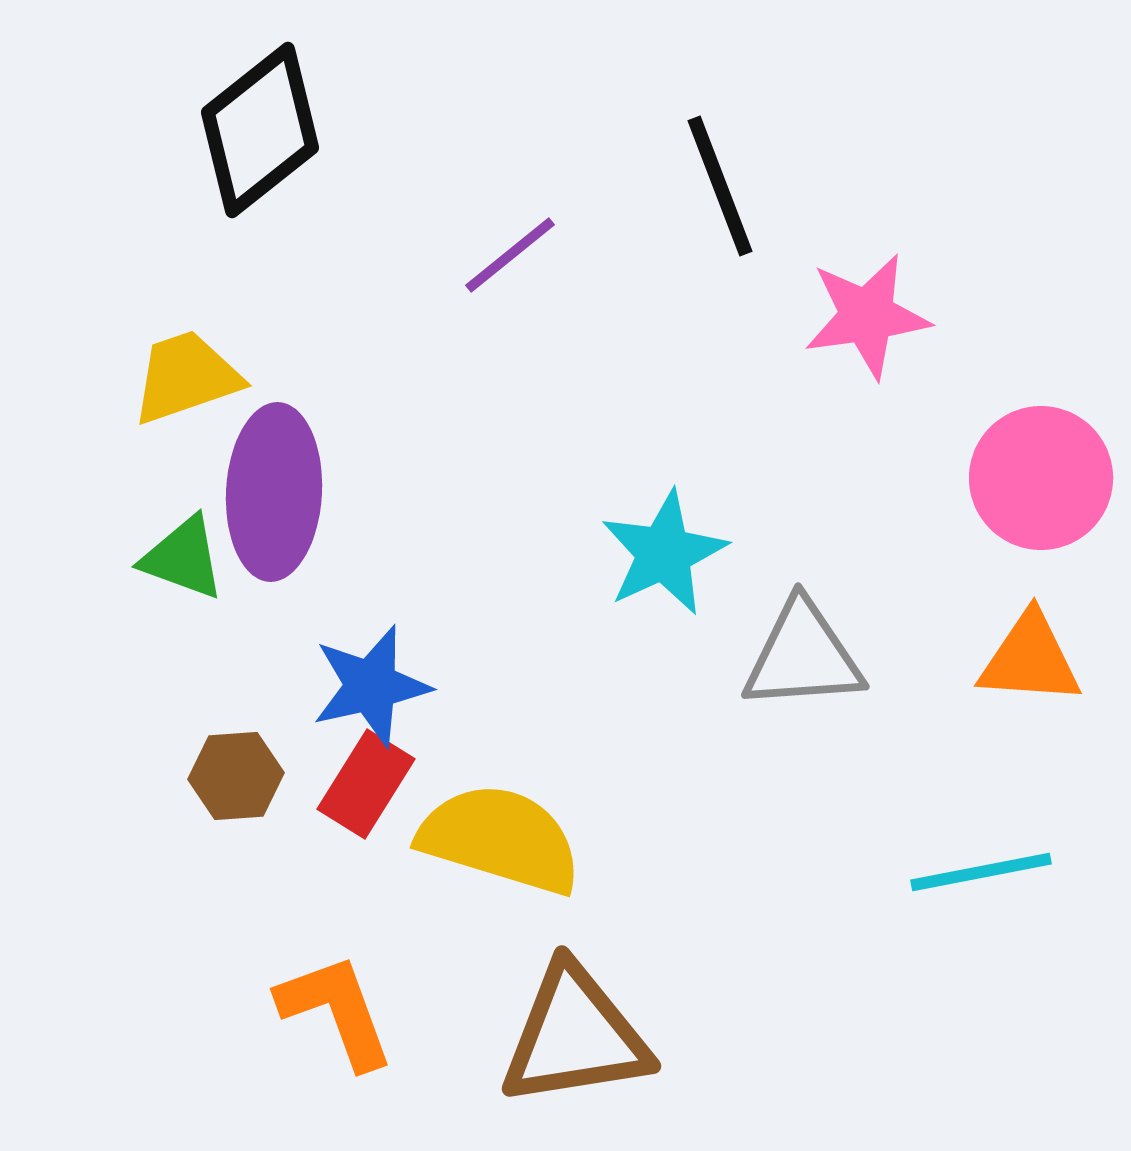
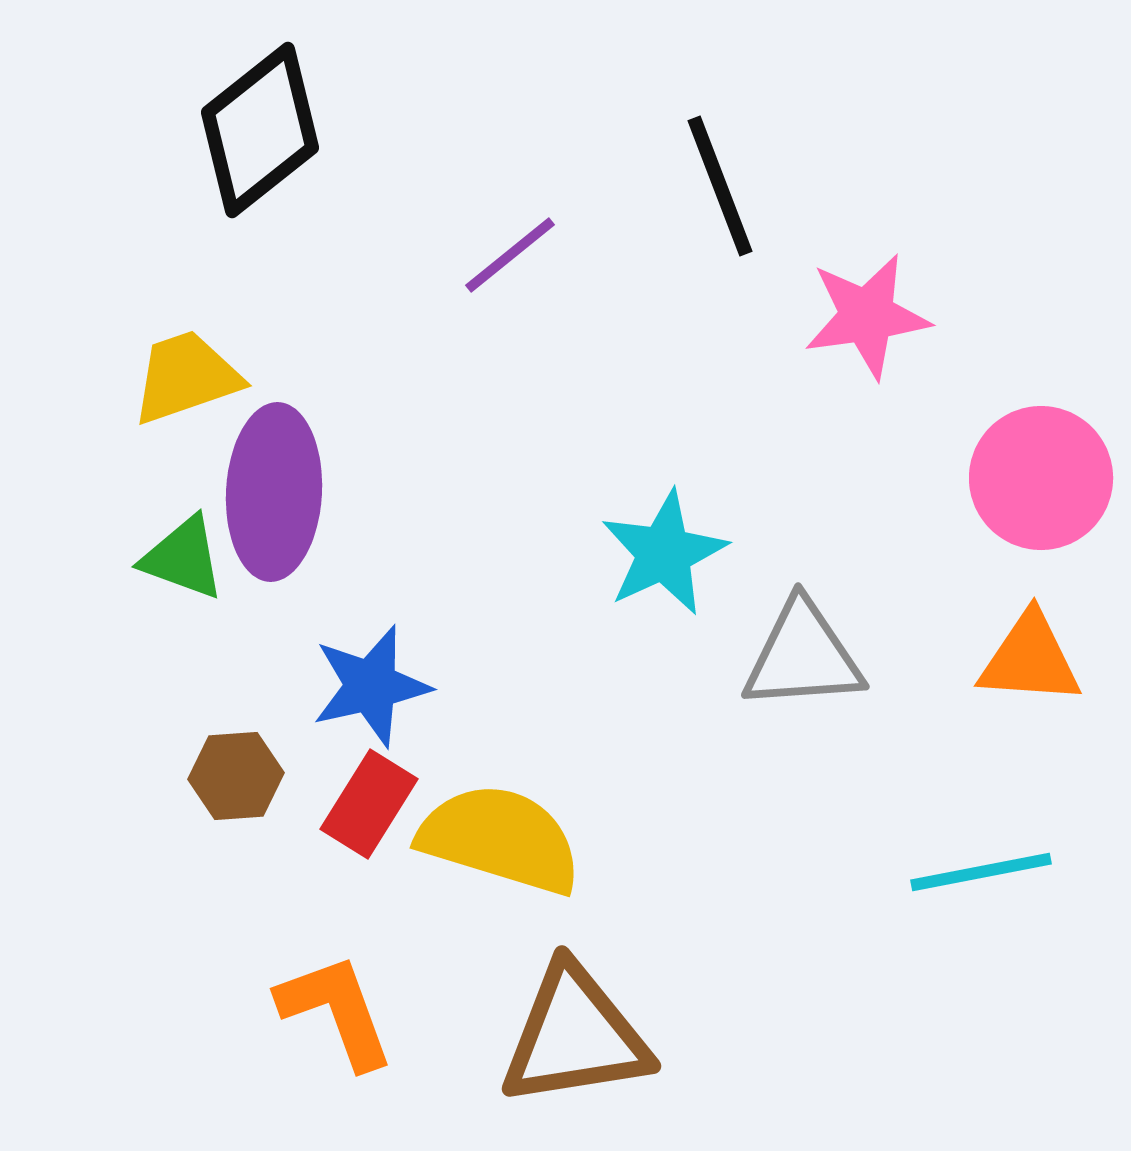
red rectangle: moved 3 px right, 20 px down
